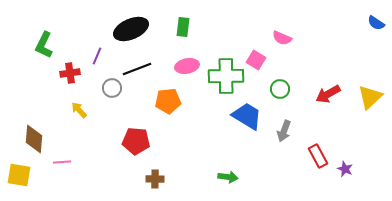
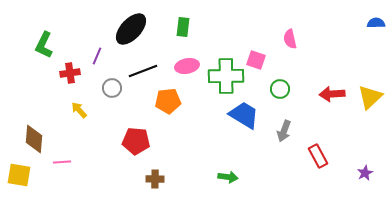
blue semicircle: rotated 144 degrees clockwise
black ellipse: rotated 24 degrees counterclockwise
pink semicircle: moved 8 px right, 1 px down; rotated 54 degrees clockwise
pink square: rotated 12 degrees counterclockwise
black line: moved 6 px right, 2 px down
red arrow: moved 4 px right; rotated 25 degrees clockwise
blue trapezoid: moved 3 px left, 1 px up
purple star: moved 20 px right, 4 px down; rotated 21 degrees clockwise
